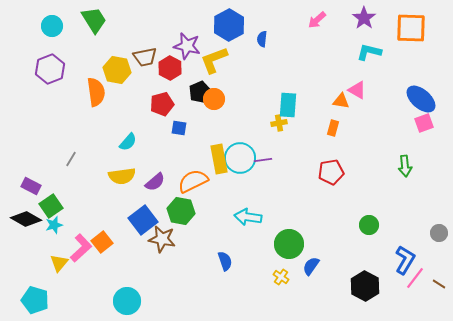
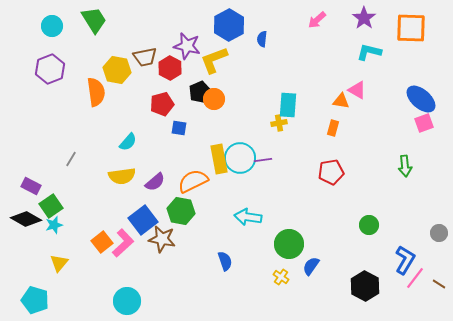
pink L-shape at (81, 248): moved 42 px right, 5 px up
